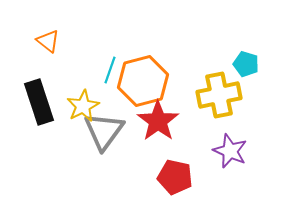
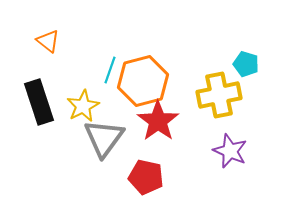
gray triangle: moved 7 px down
red pentagon: moved 29 px left
